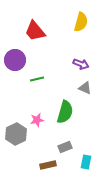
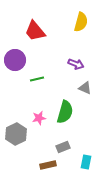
purple arrow: moved 5 px left
pink star: moved 2 px right, 2 px up
gray rectangle: moved 2 px left
